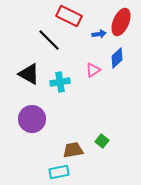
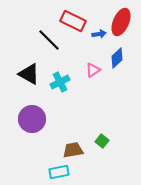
red rectangle: moved 4 px right, 5 px down
cyan cross: rotated 18 degrees counterclockwise
